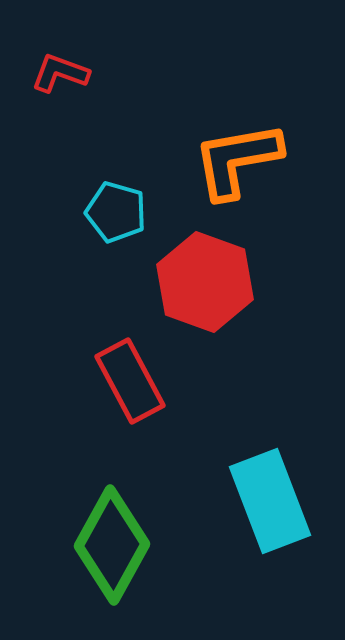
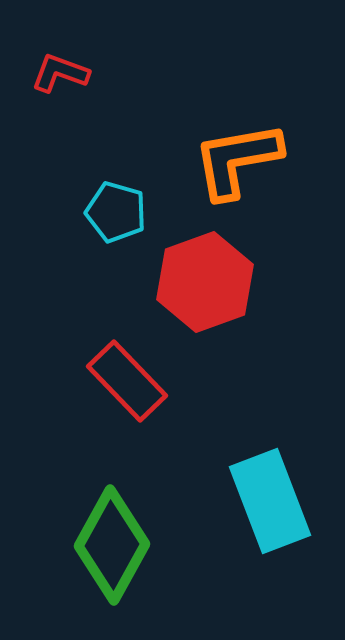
red hexagon: rotated 20 degrees clockwise
red rectangle: moved 3 px left; rotated 16 degrees counterclockwise
